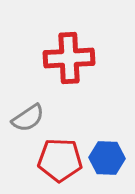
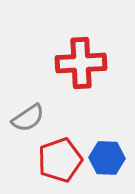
red cross: moved 12 px right, 5 px down
red pentagon: rotated 21 degrees counterclockwise
